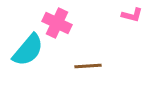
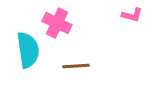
cyan semicircle: rotated 48 degrees counterclockwise
brown line: moved 12 px left
